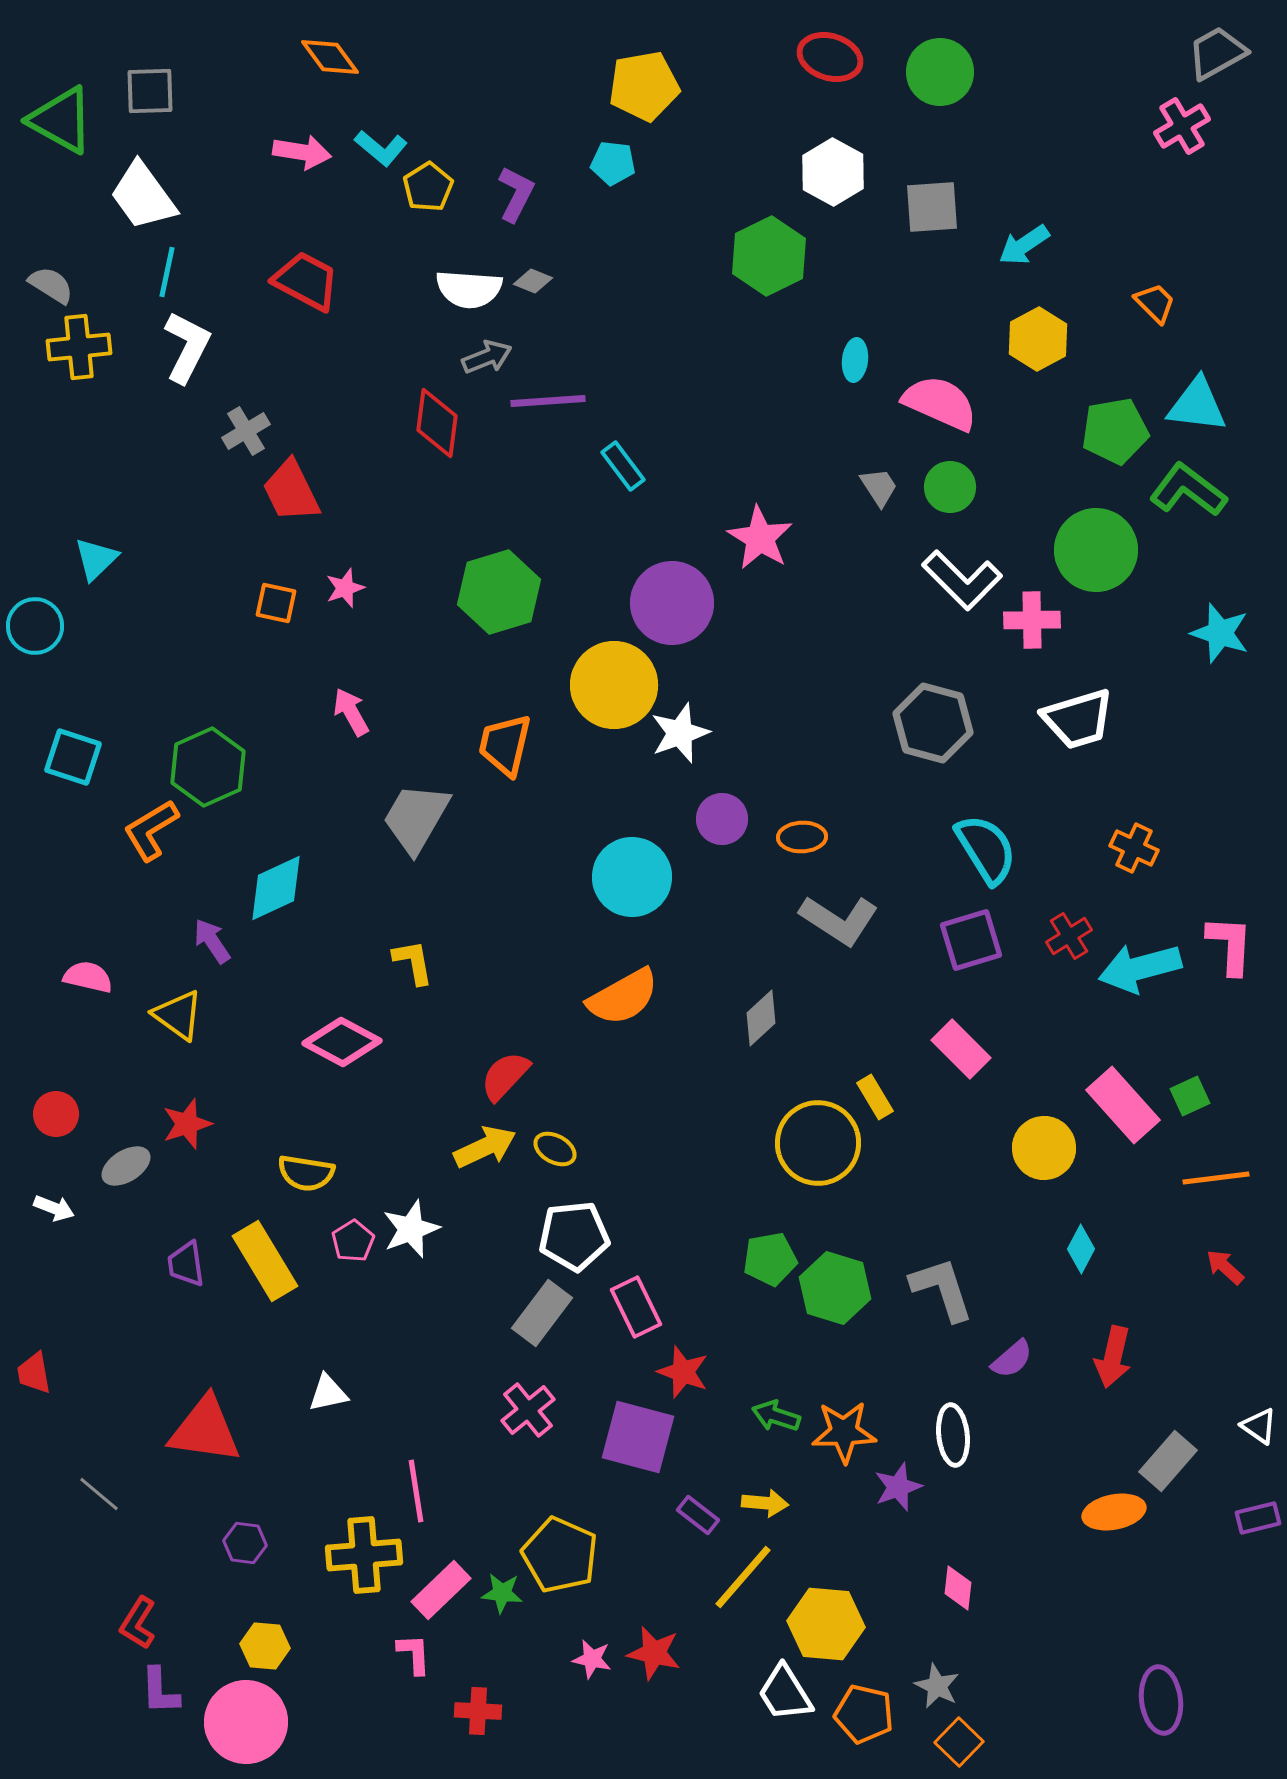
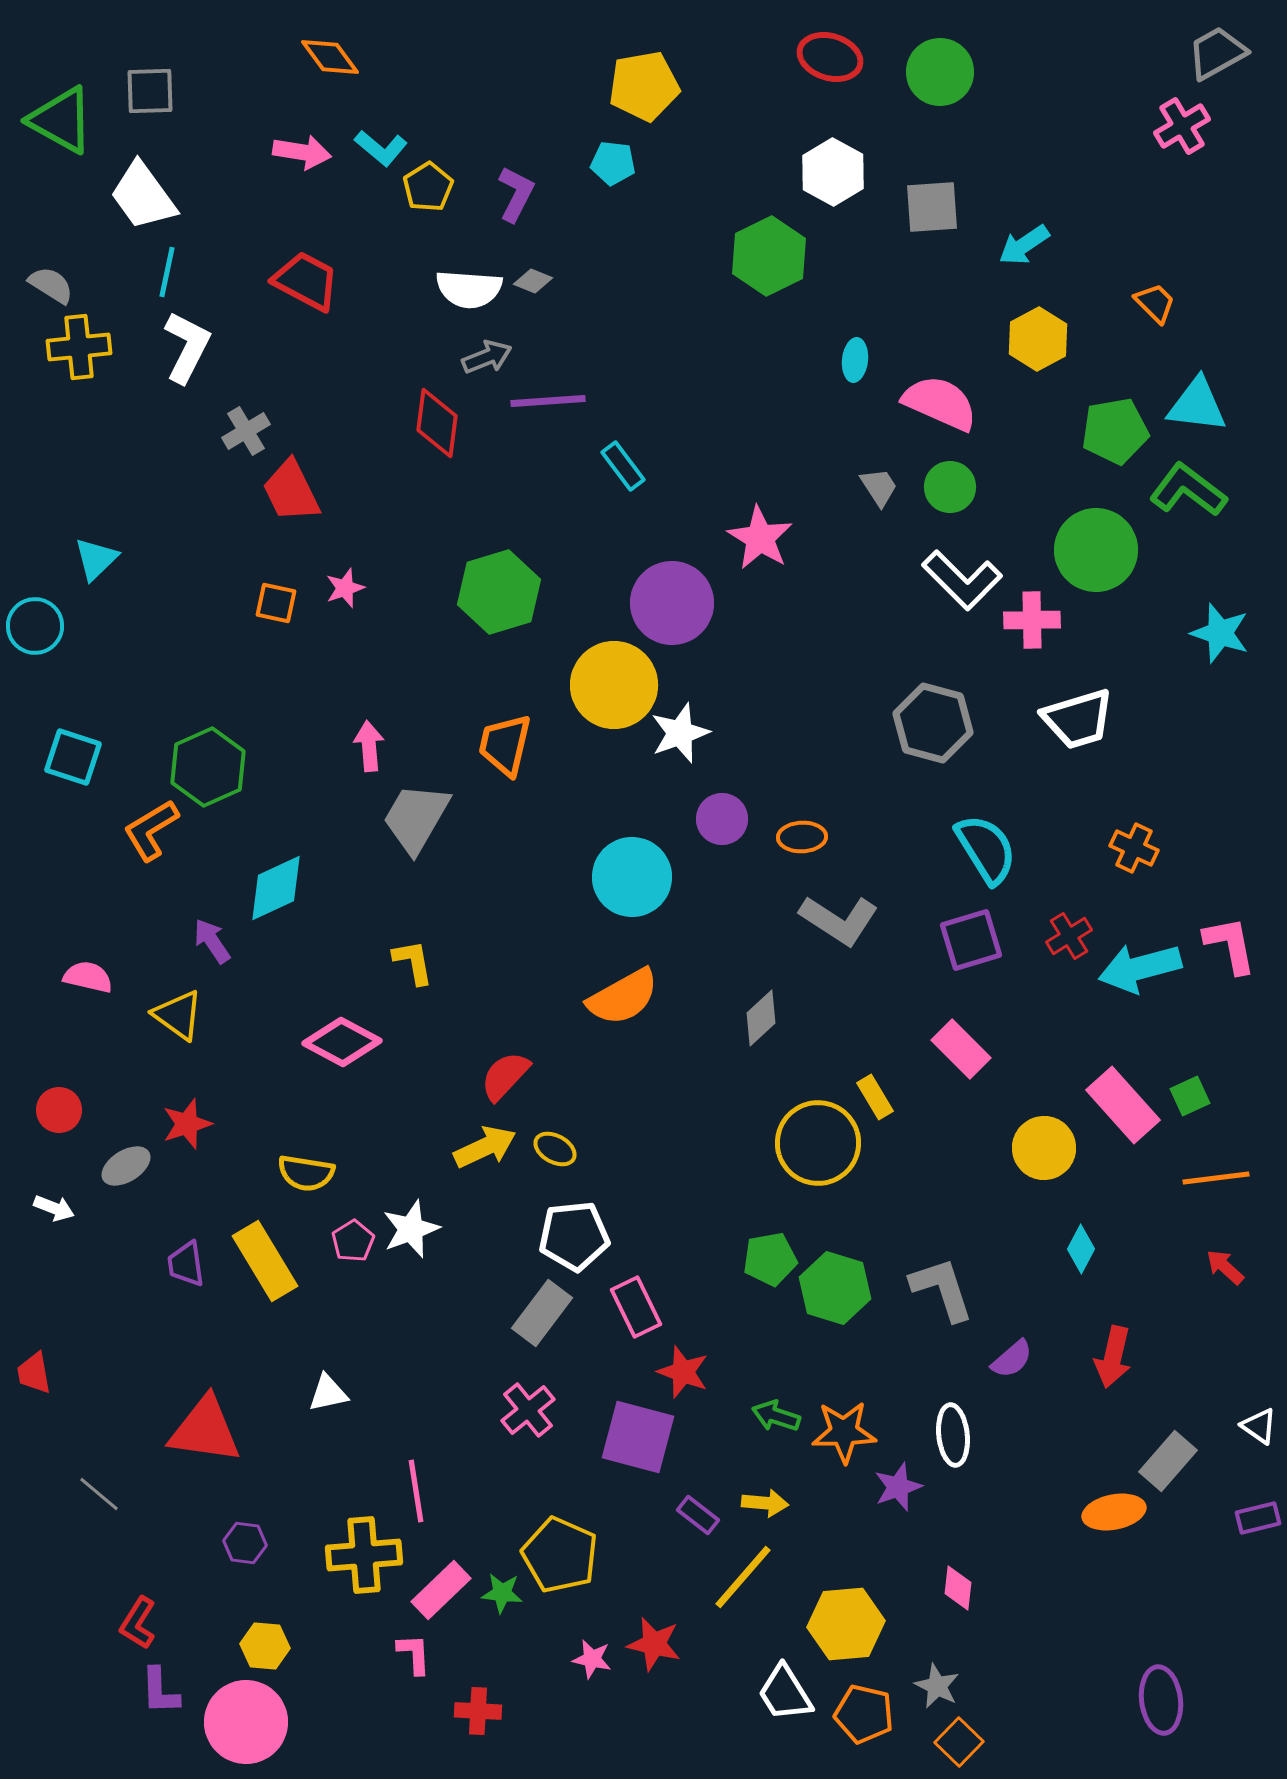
pink arrow at (351, 712): moved 18 px right, 34 px down; rotated 24 degrees clockwise
pink L-shape at (1230, 945): rotated 14 degrees counterclockwise
red circle at (56, 1114): moved 3 px right, 4 px up
yellow hexagon at (826, 1624): moved 20 px right; rotated 10 degrees counterclockwise
red star at (654, 1653): moved 9 px up
